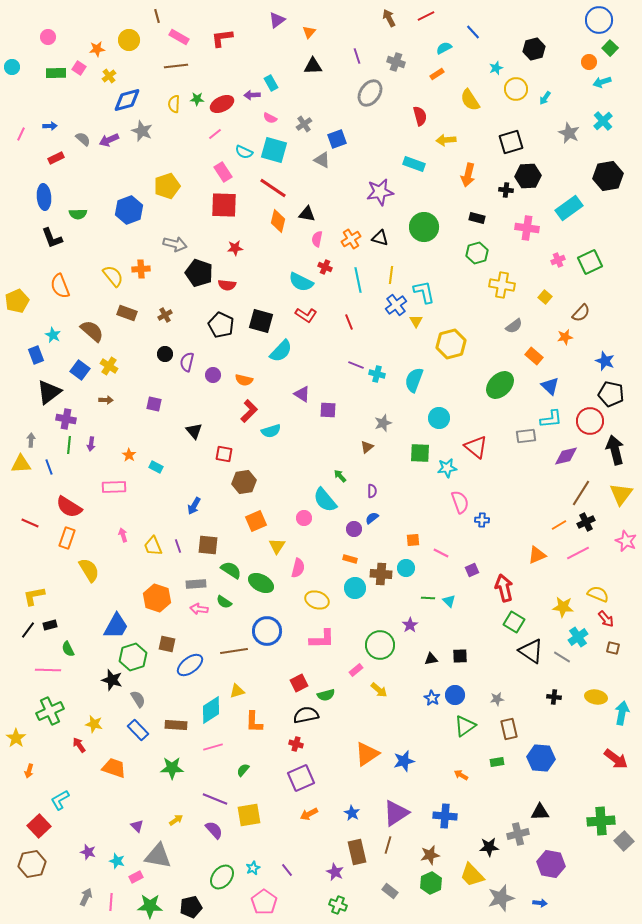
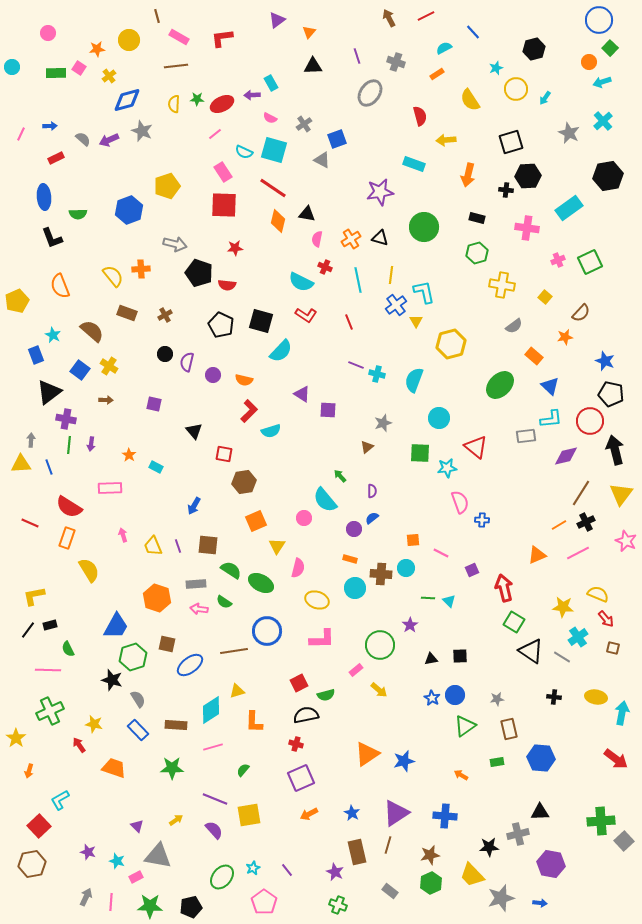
pink circle at (48, 37): moved 4 px up
pink rectangle at (114, 487): moved 4 px left, 1 px down
